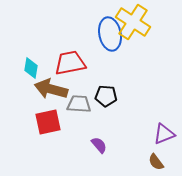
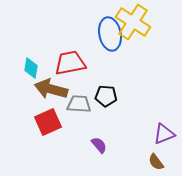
red square: rotated 12 degrees counterclockwise
